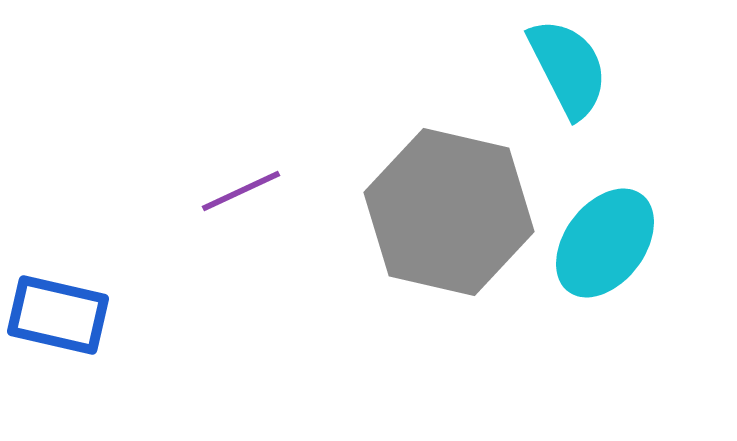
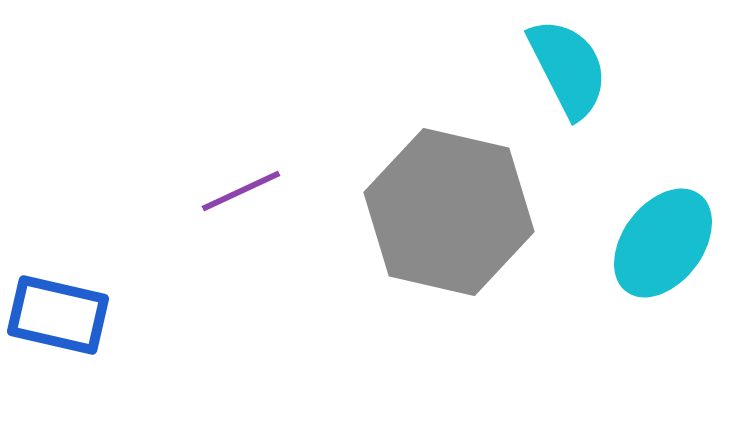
cyan ellipse: moved 58 px right
